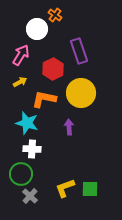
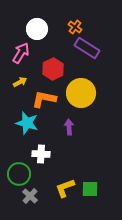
orange cross: moved 20 px right, 12 px down
purple rectangle: moved 8 px right, 3 px up; rotated 40 degrees counterclockwise
pink arrow: moved 2 px up
white cross: moved 9 px right, 5 px down
green circle: moved 2 px left
